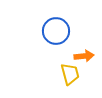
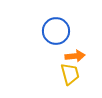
orange arrow: moved 9 px left
